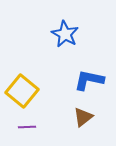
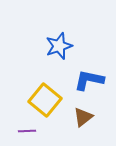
blue star: moved 6 px left, 12 px down; rotated 24 degrees clockwise
yellow square: moved 23 px right, 9 px down
purple line: moved 4 px down
